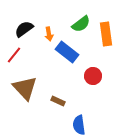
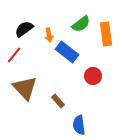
orange arrow: moved 1 px down
brown rectangle: rotated 24 degrees clockwise
